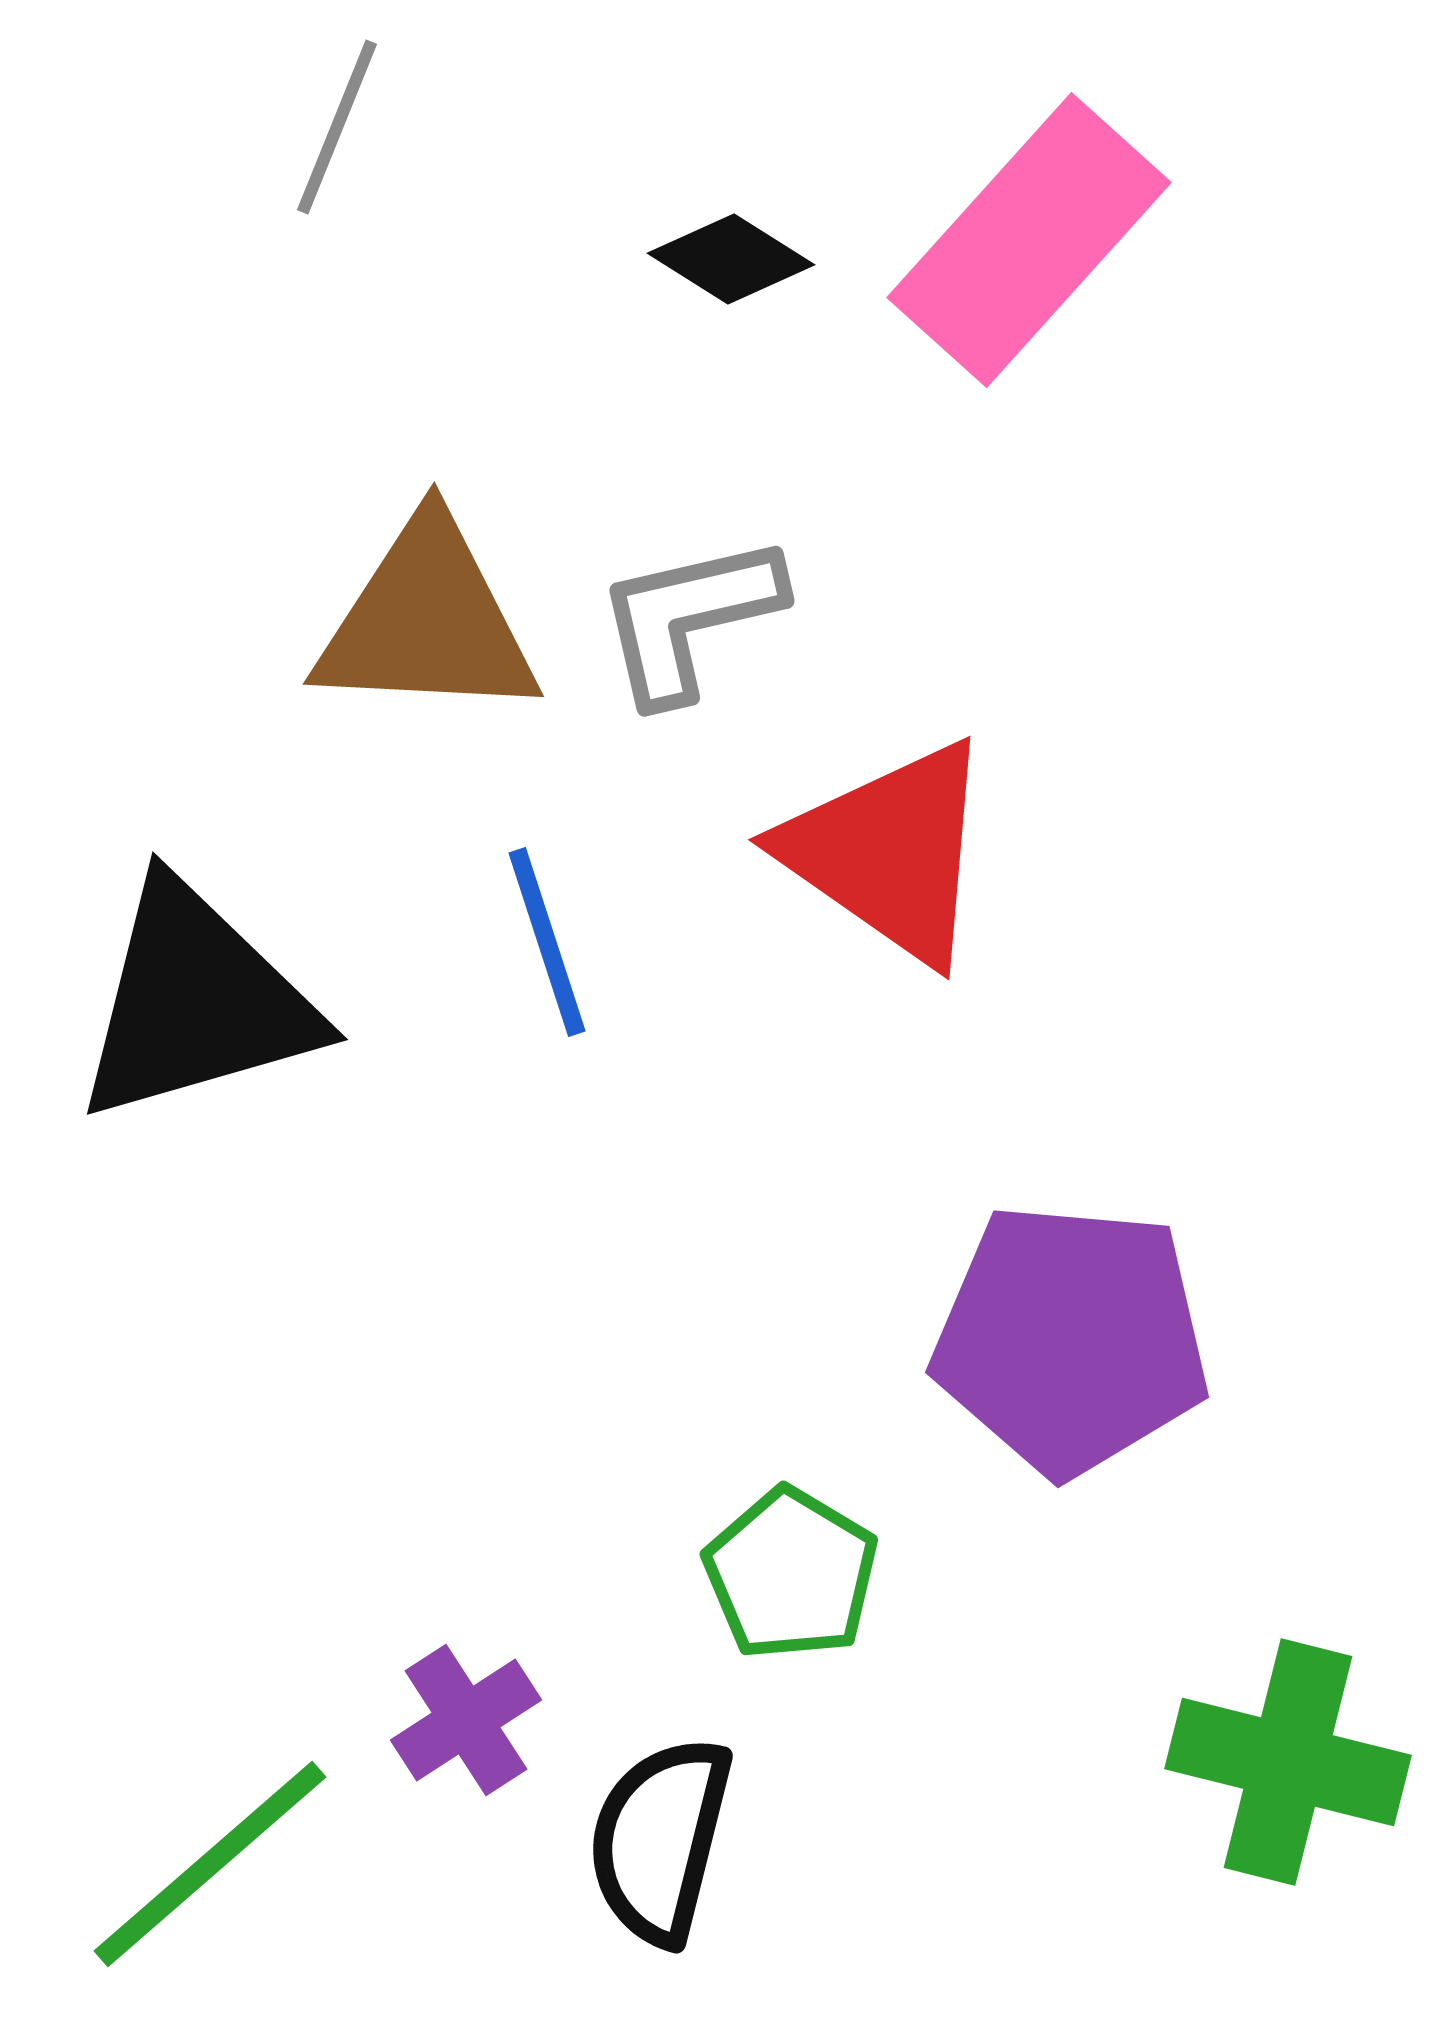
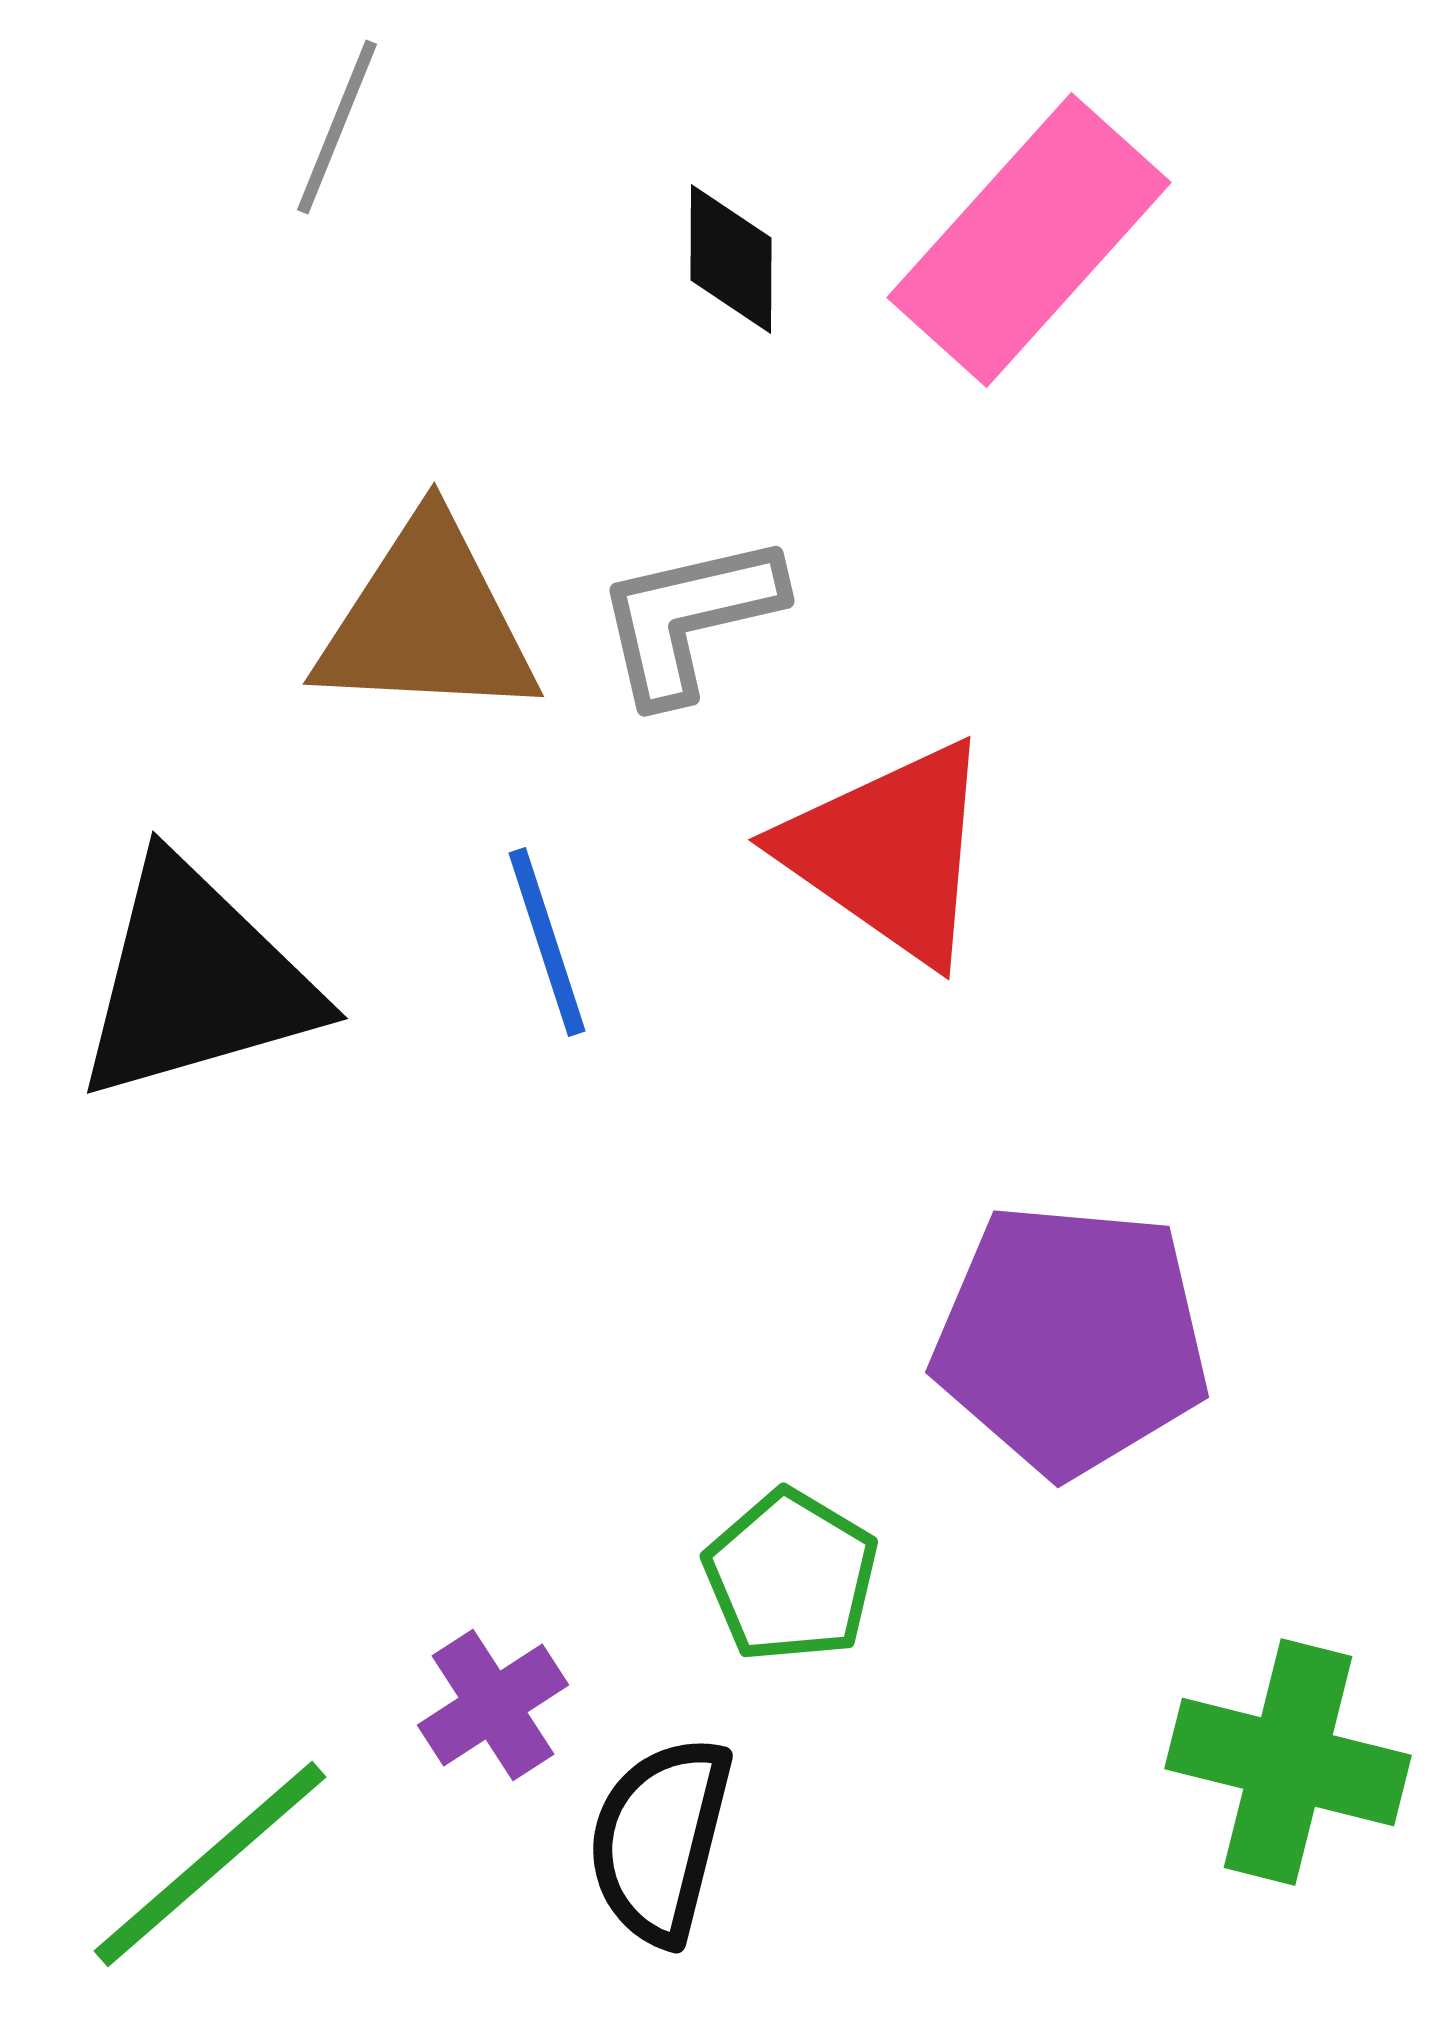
black diamond: rotated 58 degrees clockwise
black triangle: moved 21 px up
green pentagon: moved 2 px down
purple cross: moved 27 px right, 15 px up
